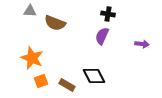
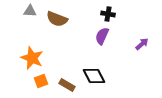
brown semicircle: moved 2 px right, 4 px up
purple arrow: rotated 48 degrees counterclockwise
